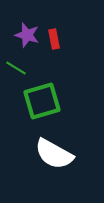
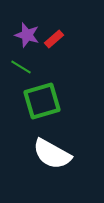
red rectangle: rotated 60 degrees clockwise
green line: moved 5 px right, 1 px up
white semicircle: moved 2 px left
